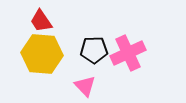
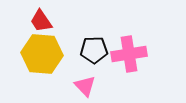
pink cross: moved 1 px right, 1 px down; rotated 16 degrees clockwise
